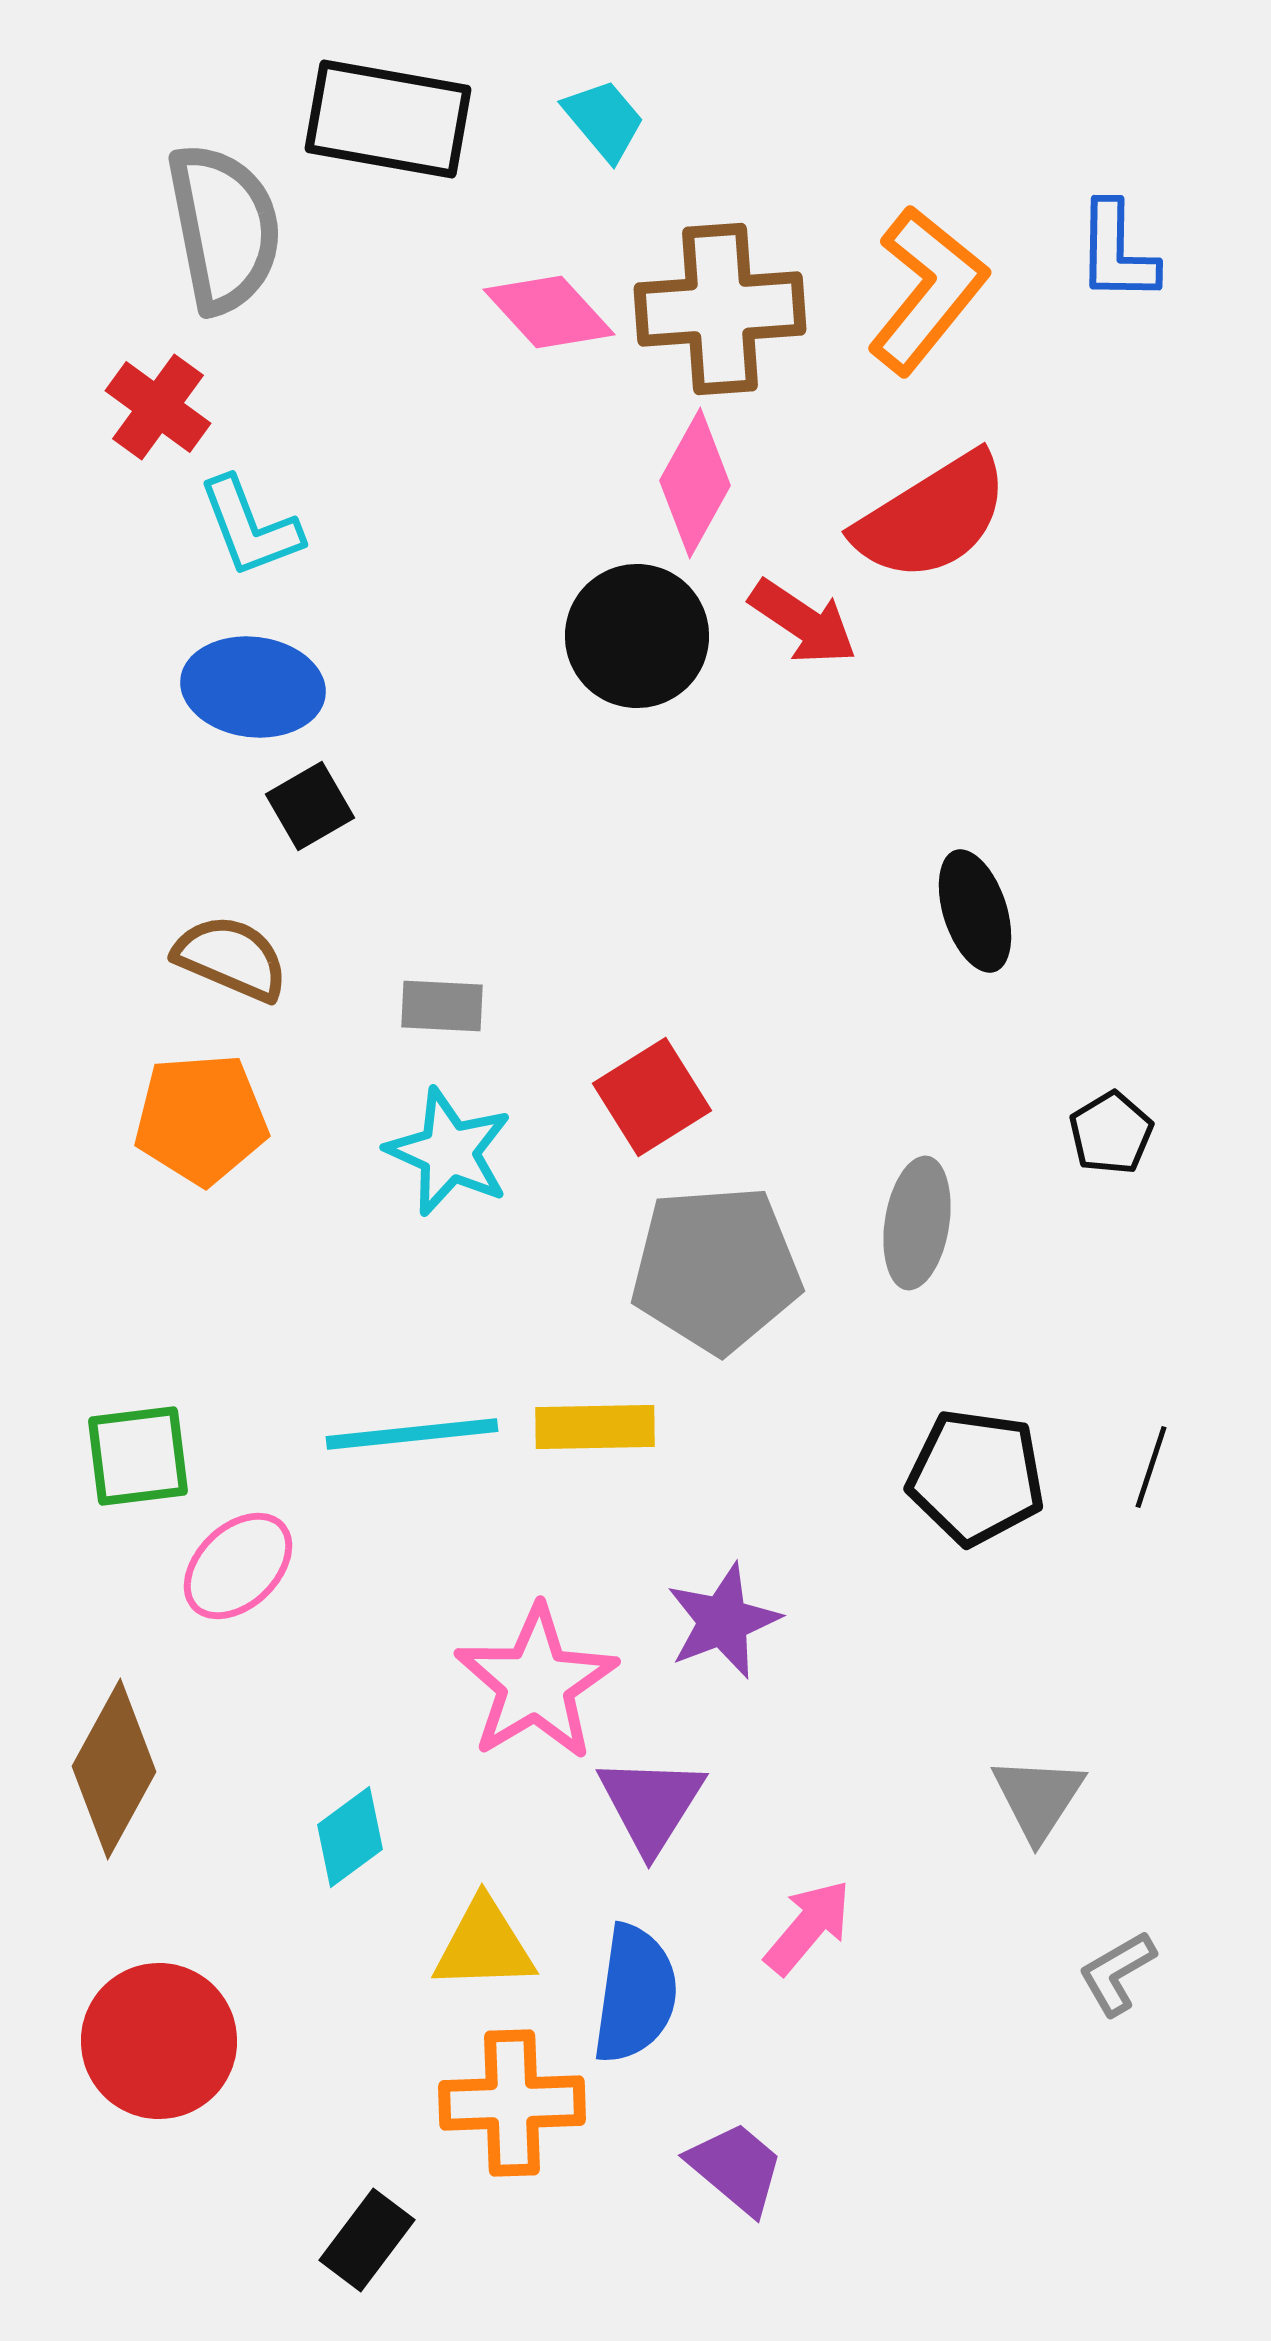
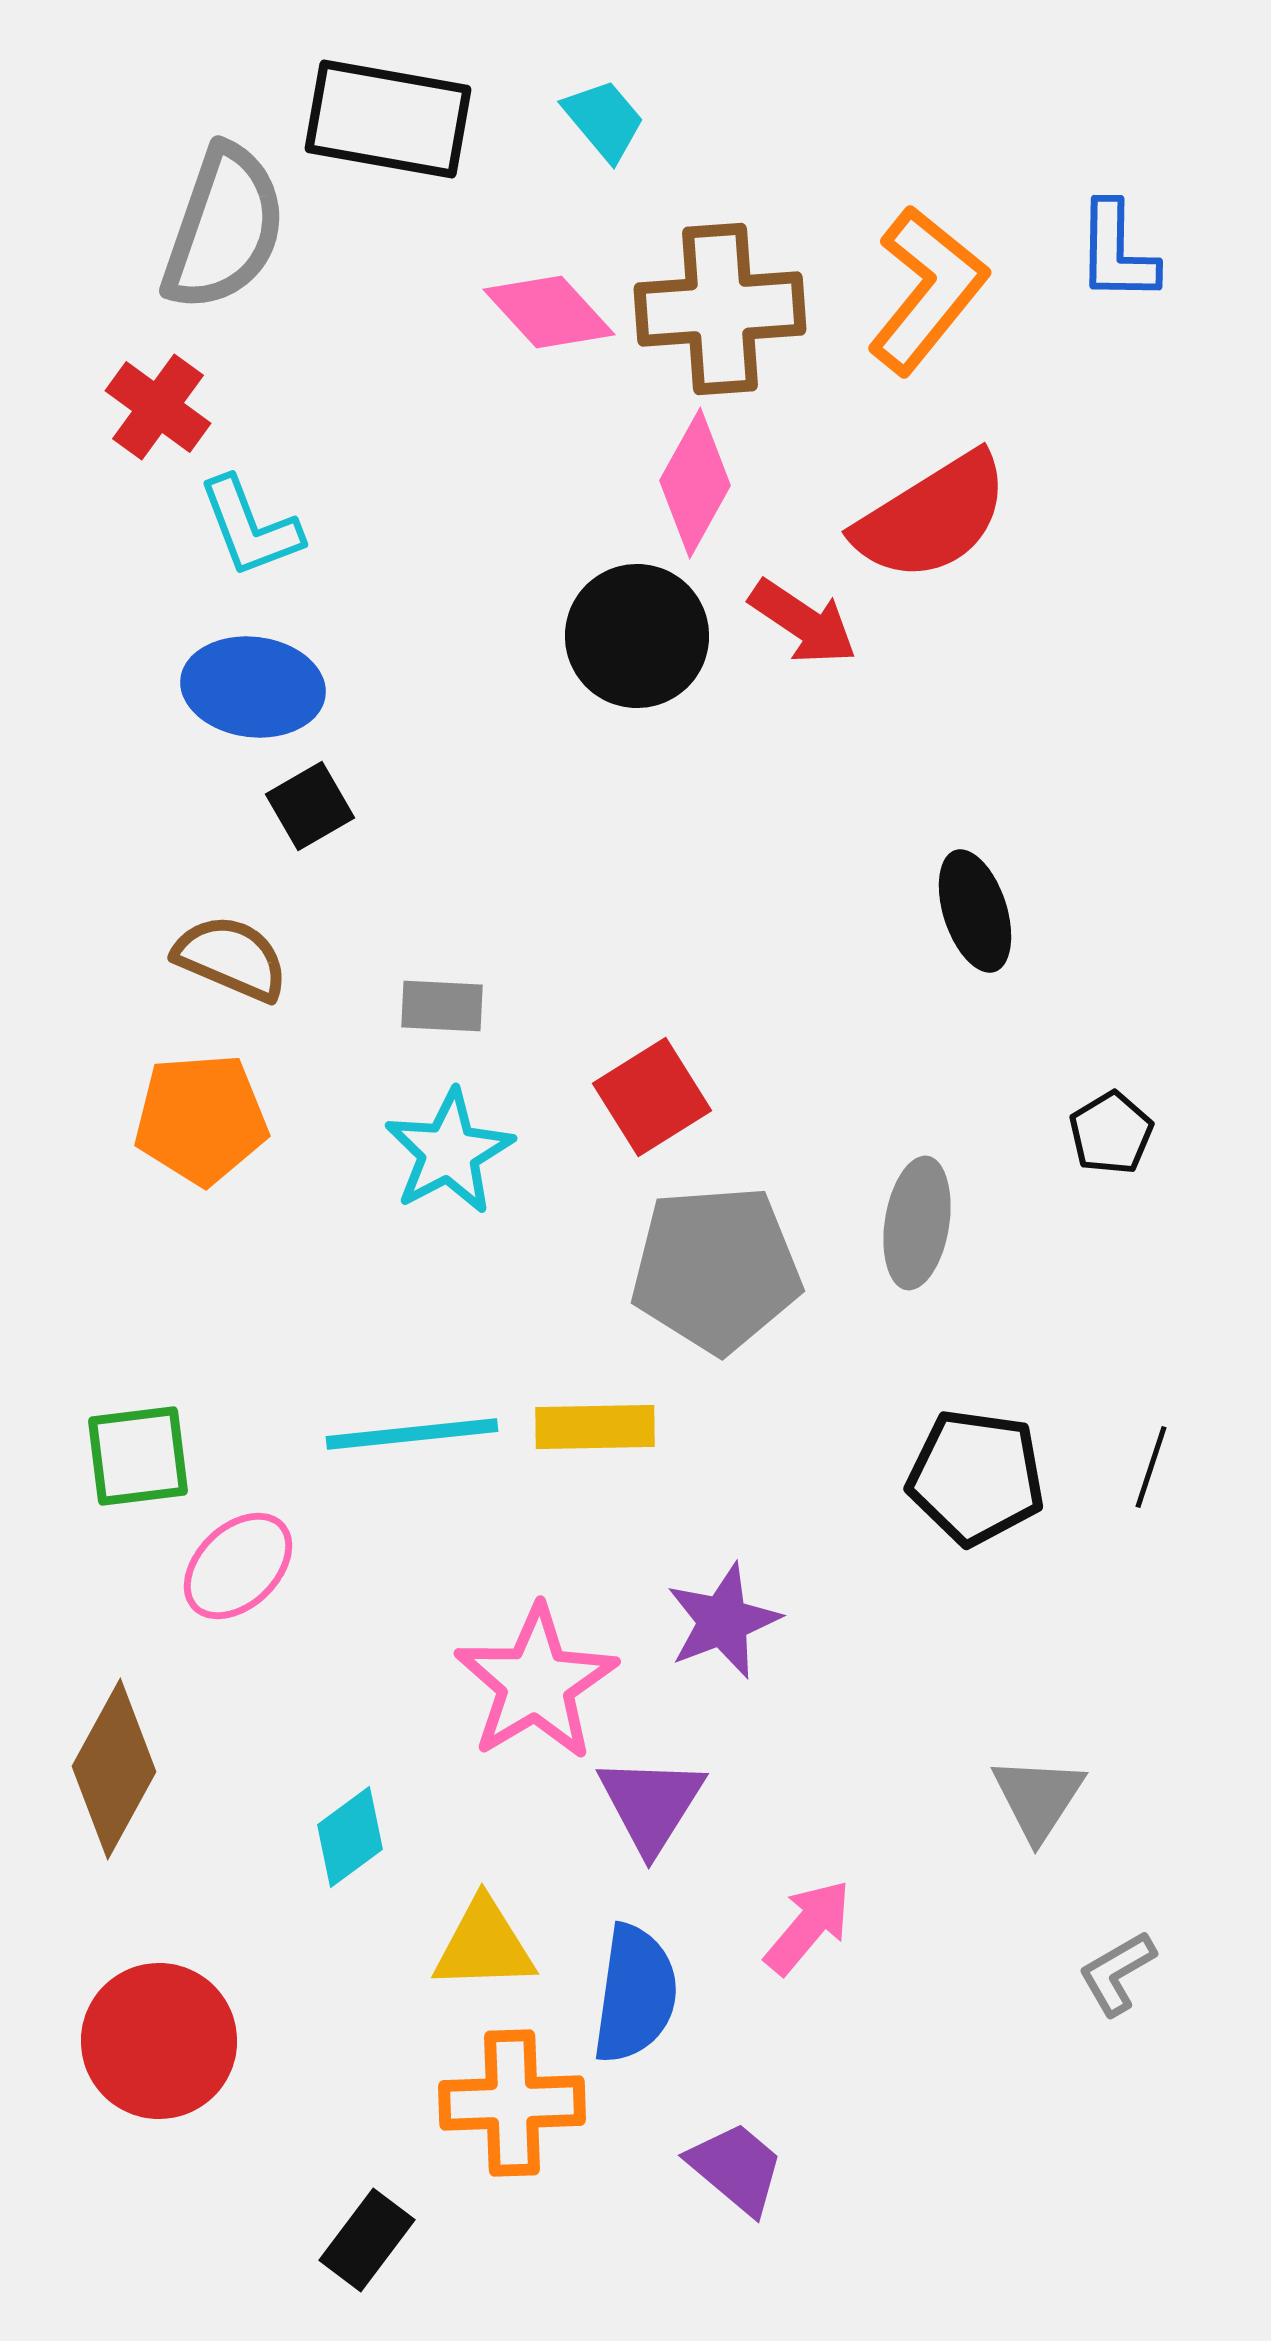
gray semicircle at (224, 228): rotated 30 degrees clockwise
cyan star at (449, 1152): rotated 20 degrees clockwise
